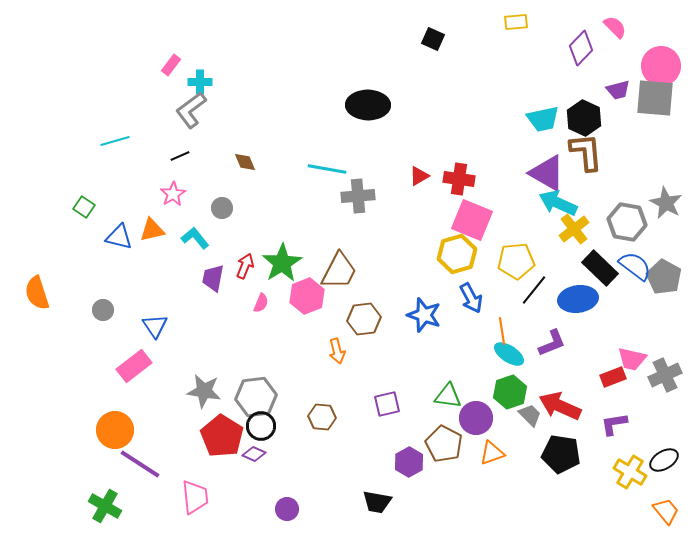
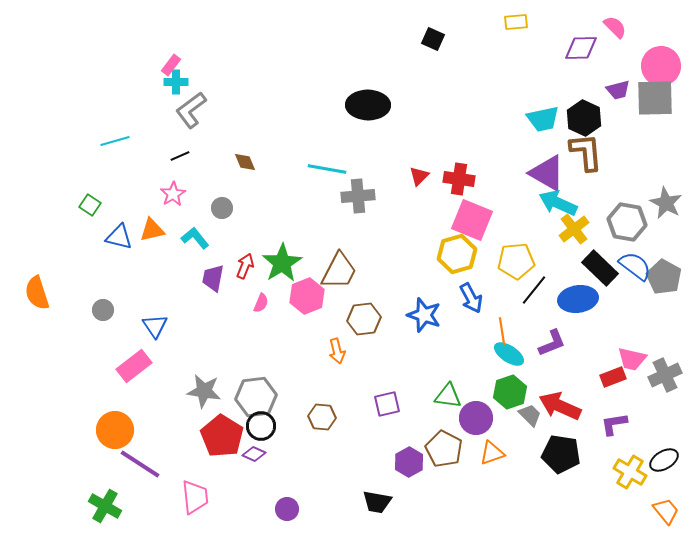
purple diamond at (581, 48): rotated 44 degrees clockwise
cyan cross at (200, 82): moved 24 px left
gray square at (655, 98): rotated 6 degrees counterclockwise
red triangle at (419, 176): rotated 15 degrees counterclockwise
green square at (84, 207): moved 6 px right, 2 px up
brown pentagon at (444, 444): moved 5 px down
